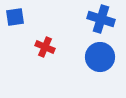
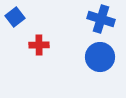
blue square: rotated 30 degrees counterclockwise
red cross: moved 6 px left, 2 px up; rotated 24 degrees counterclockwise
